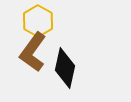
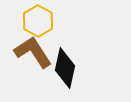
brown L-shape: rotated 111 degrees clockwise
